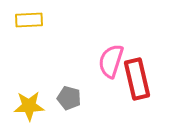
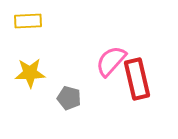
yellow rectangle: moved 1 px left, 1 px down
pink semicircle: rotated 24 degrees clockwise
yellow star: moved 1 px right, 33 px up
